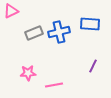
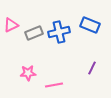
pink triangle: moved 14 px down
blue rectangle: moved 1 px down; rotated 18 degrees clockwise
purple line: moved 1 px left, 2 px down
